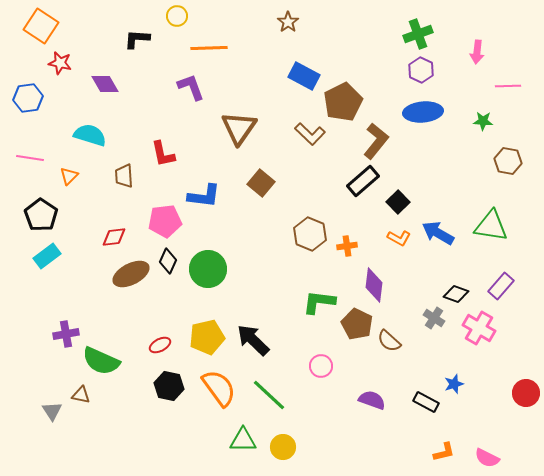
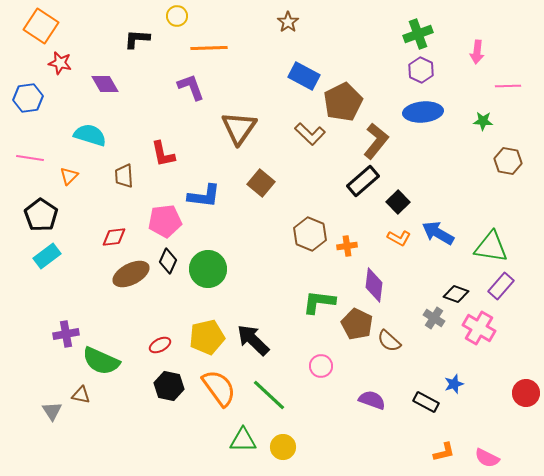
green triangle at (491, 226): moved 21 px down
